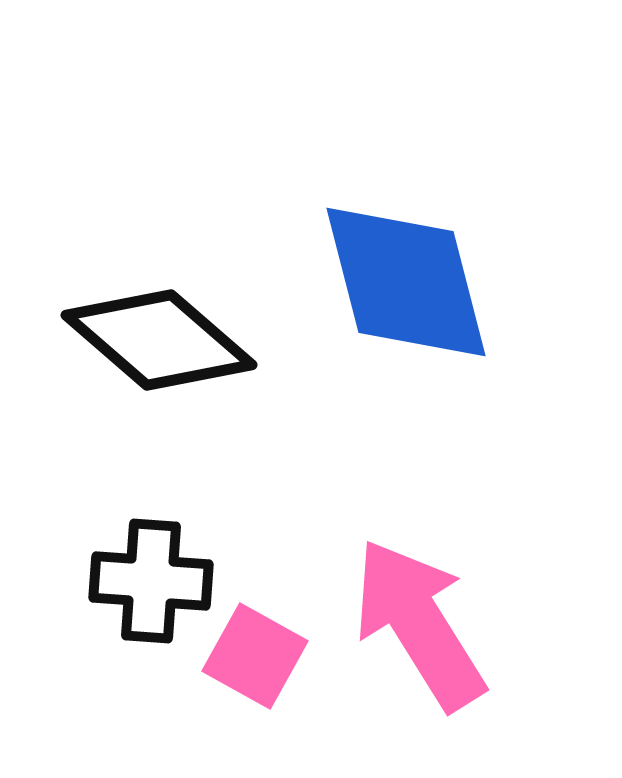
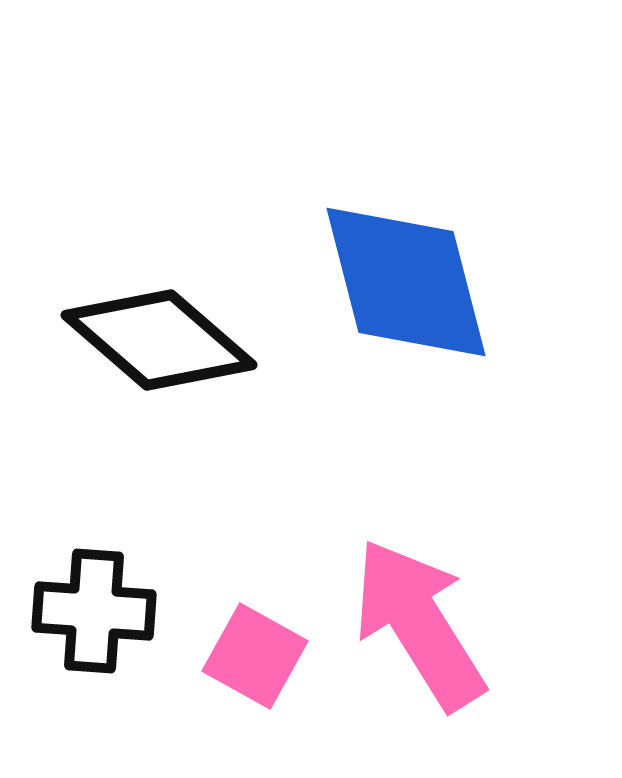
black cross: moved 57 px left, 30 px down
